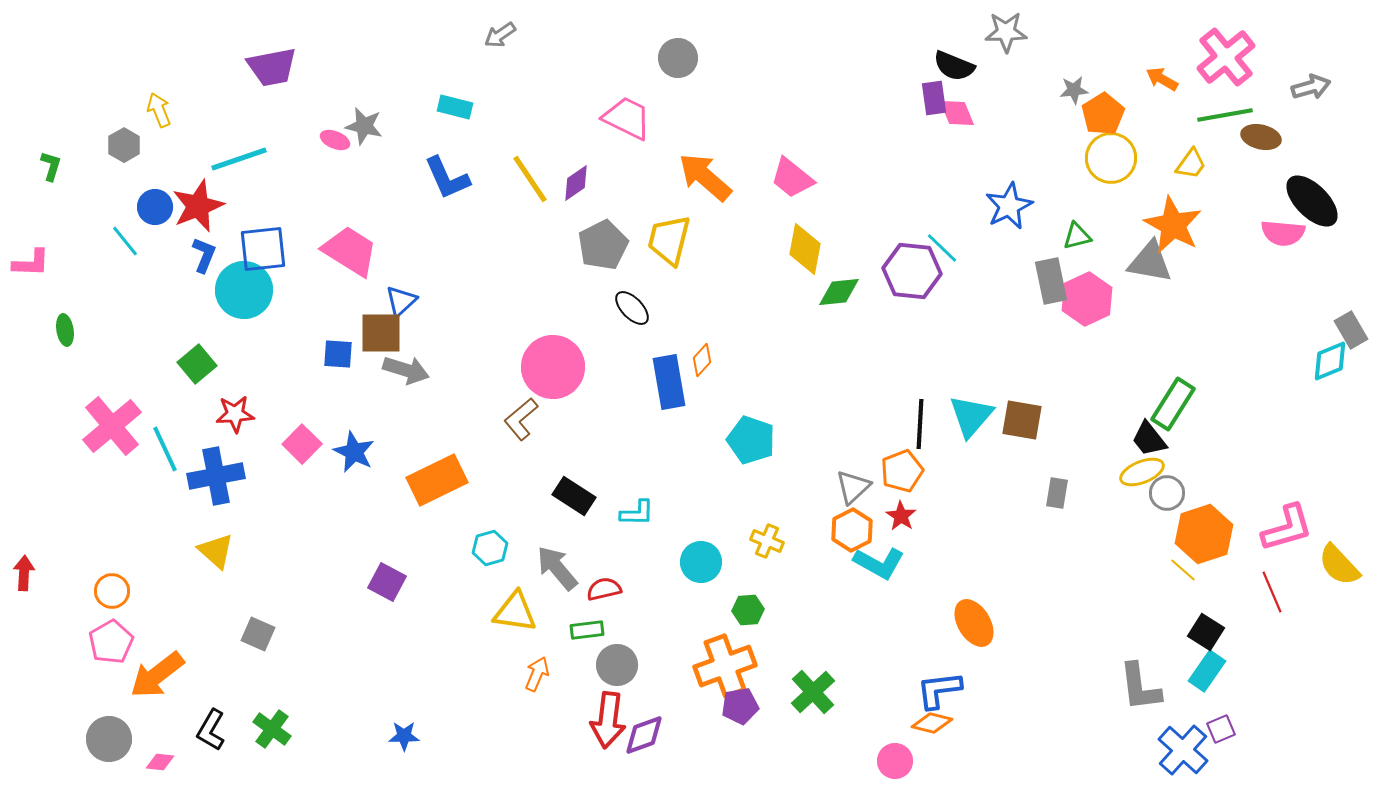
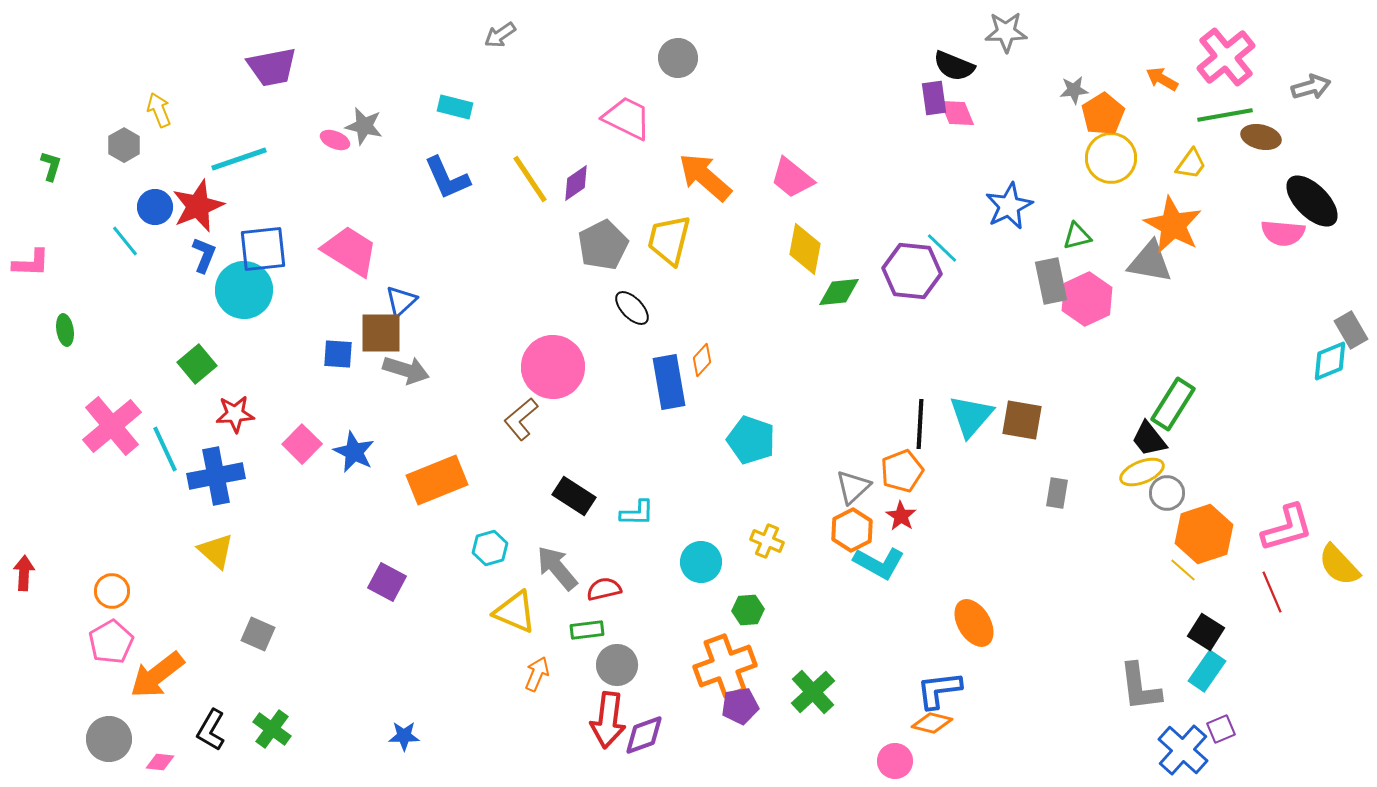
orange rectangle at (437, 480): rotated 4 degrees clockwise
yellow triangle at (515, 612): rotated 15 degrees clockwise
